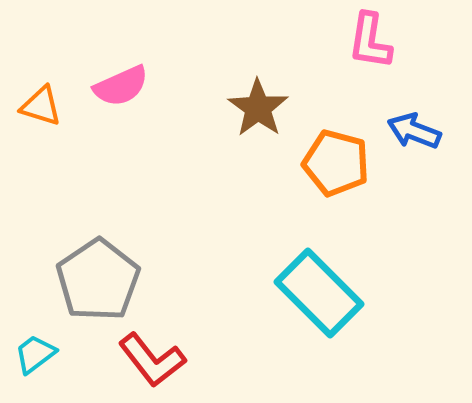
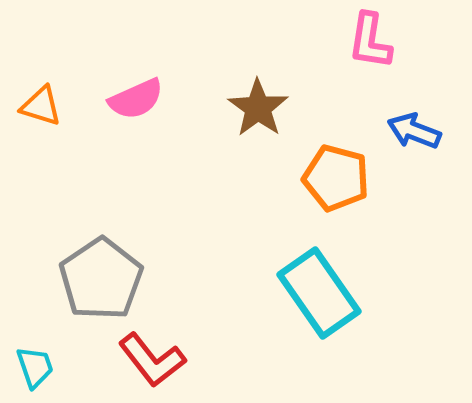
pink semicircle: moved 15 px right, 13 px down
orange pentagon: moved 15 px down
gray pentagon: moved 3 px right, 1 px up
cyan rectangle: rotated 10 degrees clockwise
cyan trapezoid: moved 13 px down; rotated 108 degrees clockwise
